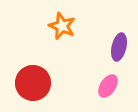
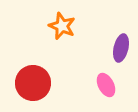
purple ellipse: moved 2 px right, 1 px down
pink ellipse: moved 2 px left, 1 px up; rotated 60 degrees counterclockwise
